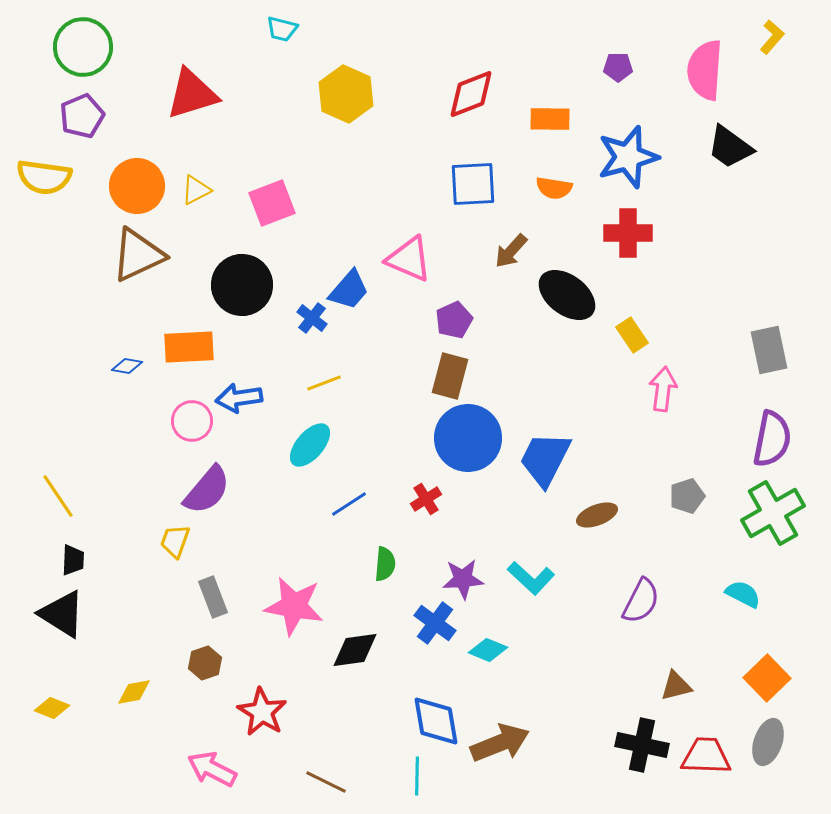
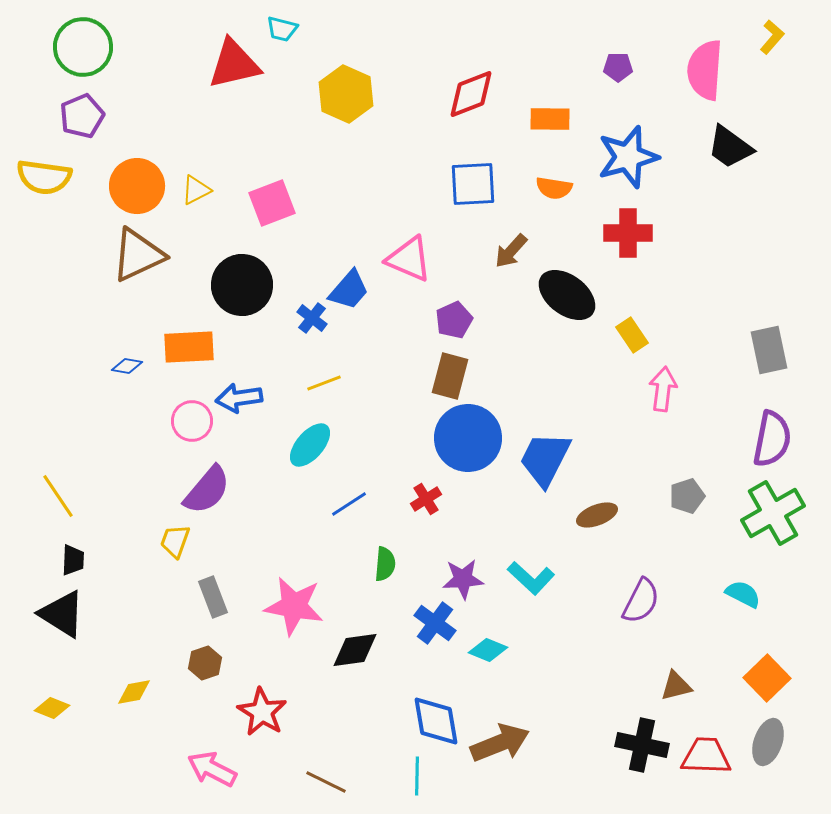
red triangle at (192, 94): moved 42 px right, 30 px up; rotated 4 degrees clockwise
